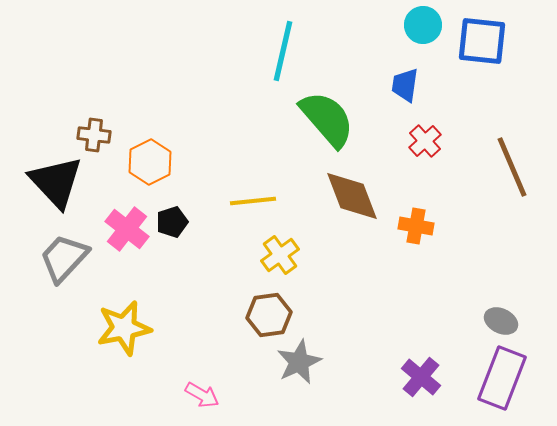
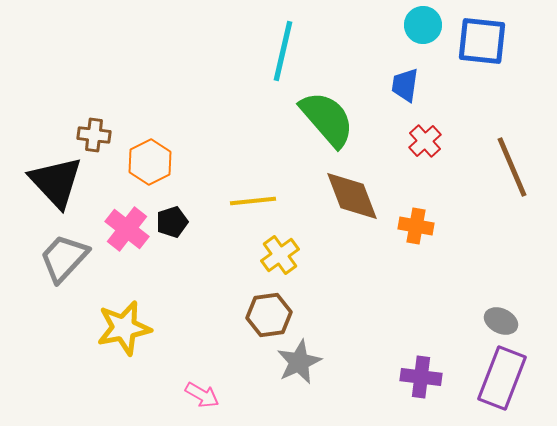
purple cross: rotated 33 degrees counterclockwise
